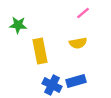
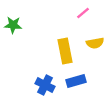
green star: moved 5 px left
yellow semicircle: moved 17 px right
yellow rectangle: moved 25 px right
blue cross: moved 7 px left
